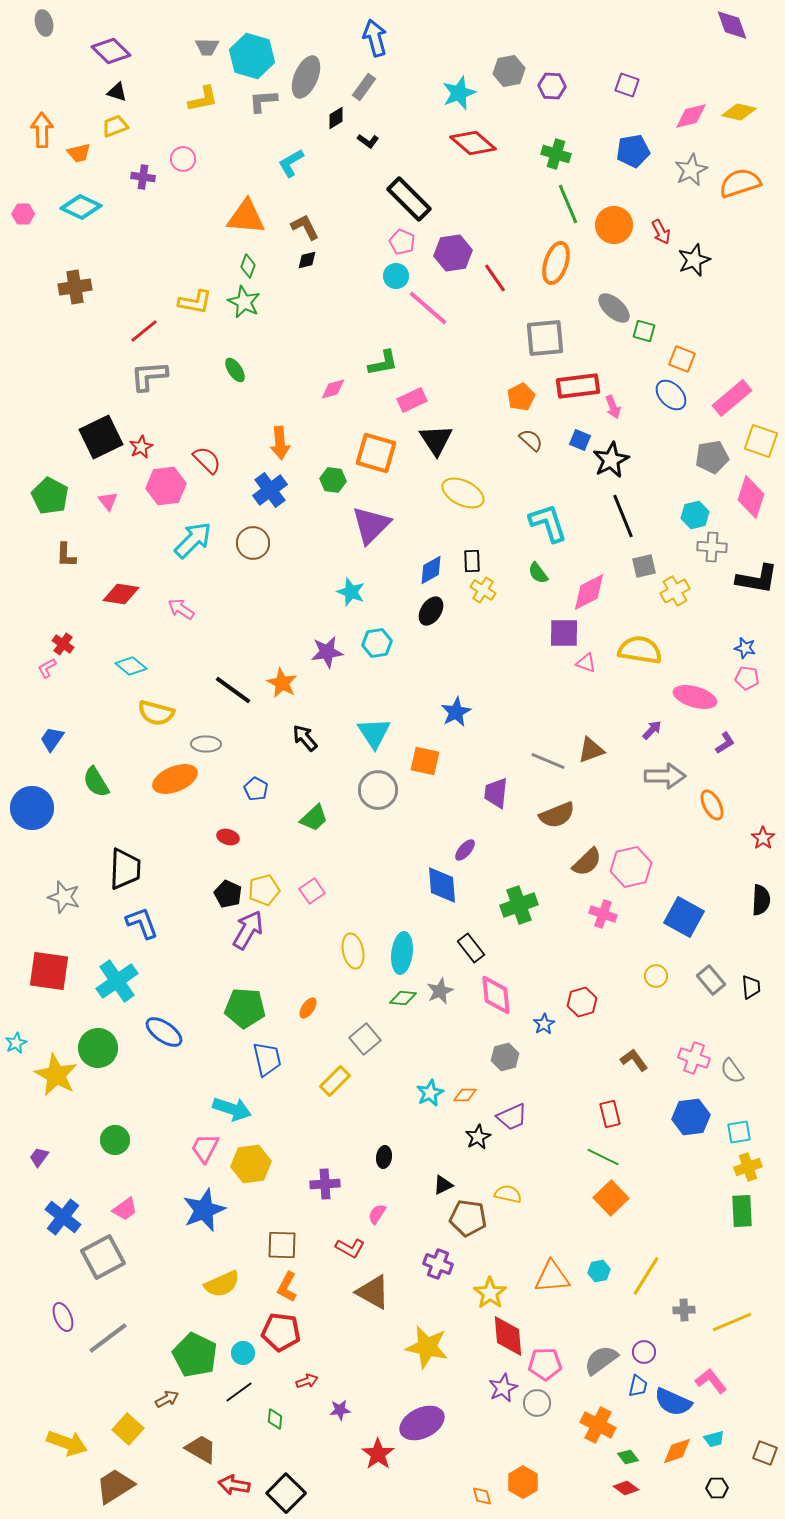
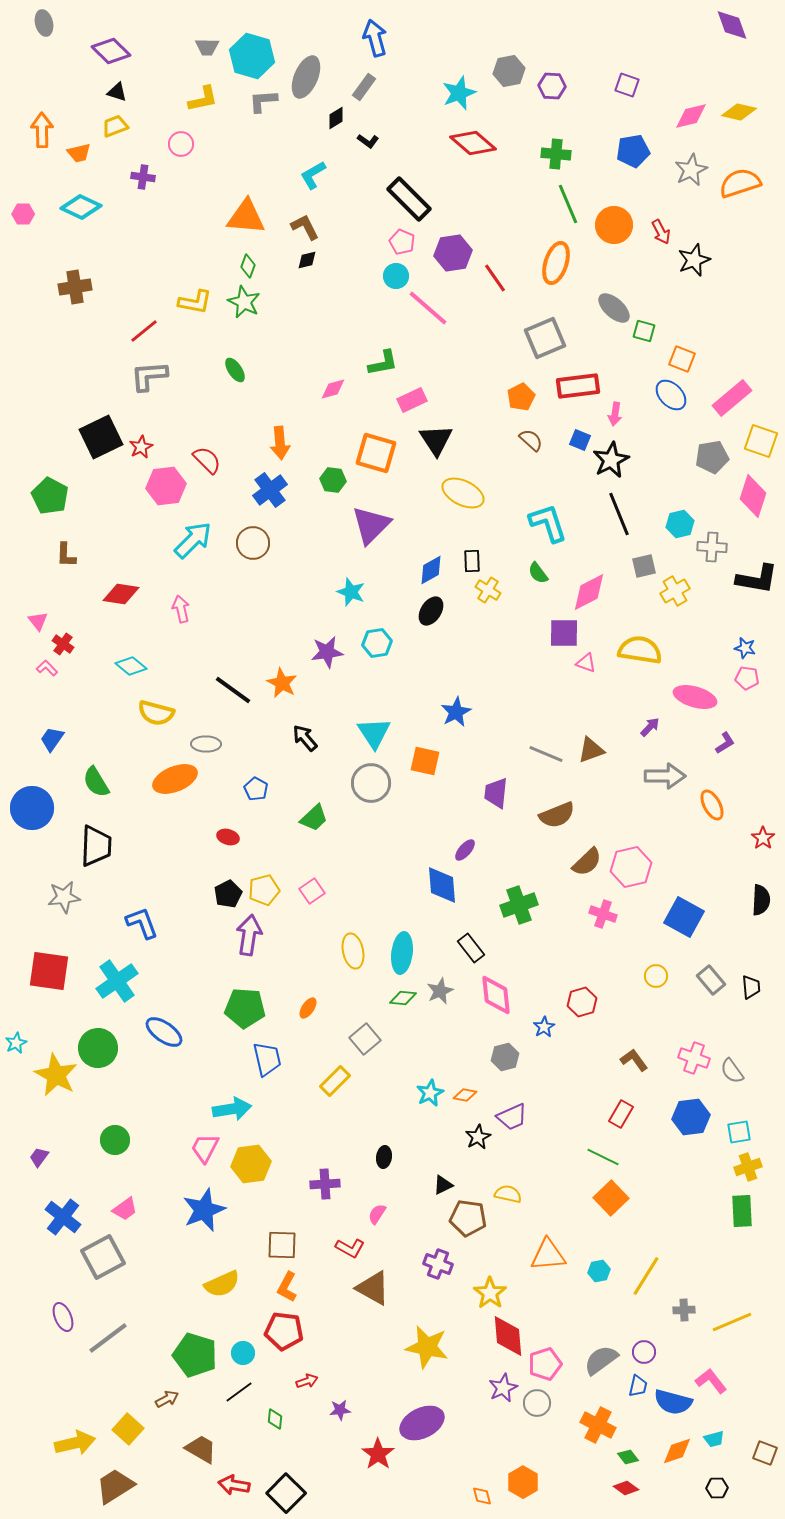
green cross at (556, 154): rotated 12 degrees counterclockwise
pink circle at (183, 159): moved 2 px left, 15 px up
cyan L-shape at (291, 163): moved 22 px right, 12 px down
gray square at (545, 338): rotated 18 degrees counterclockwise
pink arrow at (613, 407): moved 2 px right, 7 px down; rotated 30 degrees clockwise
pink diamond at (751, 497): moved 2 px right, 1 px up
pink triangle at (108, 501): moved 70 px left, 120 px down
cyan hexagon at (695, 515): moved 15 px left, 9 px down
black line at (623, 516): moved 4 px left, 2 px up
yellow cross at (483, 590): moved 5 px right
pink arrow at (181, 609): rotated 44 degrees clockwise
pink L-shape at (47, 668): rotated 75 degrees clockwise
purple arrow at (652, 730): moved 2 px left, 3 px up
gray line at (548, 761): moved 2 px left, 7 px up
gray circle at (378, 790): moved 7 px left, 7 px up
black trapezoid at (125, 869): moved 29 px left, 23 px up
black pentagon at (228, 894): rotated 20 degrees clockwise
gray star at (64, 897): rotated 24 degrees counterclockwise
purple arrow at (248, 930): moved 1 px right, 5 px down; rotated 21 degrees counterclockwise
blue star at (544, 1024): moved 3 px down
orange diamond at (465, 1095): rotated 10 degrees clockwise
cyan arrow at (232, 1109): rotated 27 degrees counterclockwise
red rectangle at (610, 1114): moved 11 px right; rotated 44 degrees clockwise
orange triangle at (552, 1277): moved 4 px left, 22 px up
brown triangle at (373, 1292): moved 4 px up
red pentagon at (281, 1332): moved 3 px right, 1 px up
green pentagon at (195, 1355): rotated 9 degrees counterclockwise
pink pentagon at (545, 1364): rotated 16 degrees counterclockwise
blue semicircle at (673, 1402): rotated 9 degrees counterclockwise
yellow arrow at (67, 1443): moved 8 px right; rotated 33 degrees counterclockwise
